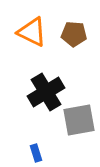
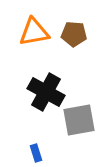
orange triangle: moved 2 px right; rotated 36 degrees counterclockwise
black cross: rotated 30 degrees counterclockwise
